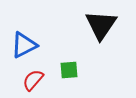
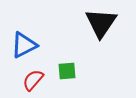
black triangle: moved 2 px up
green square: moved 2 px left, 1 px down
